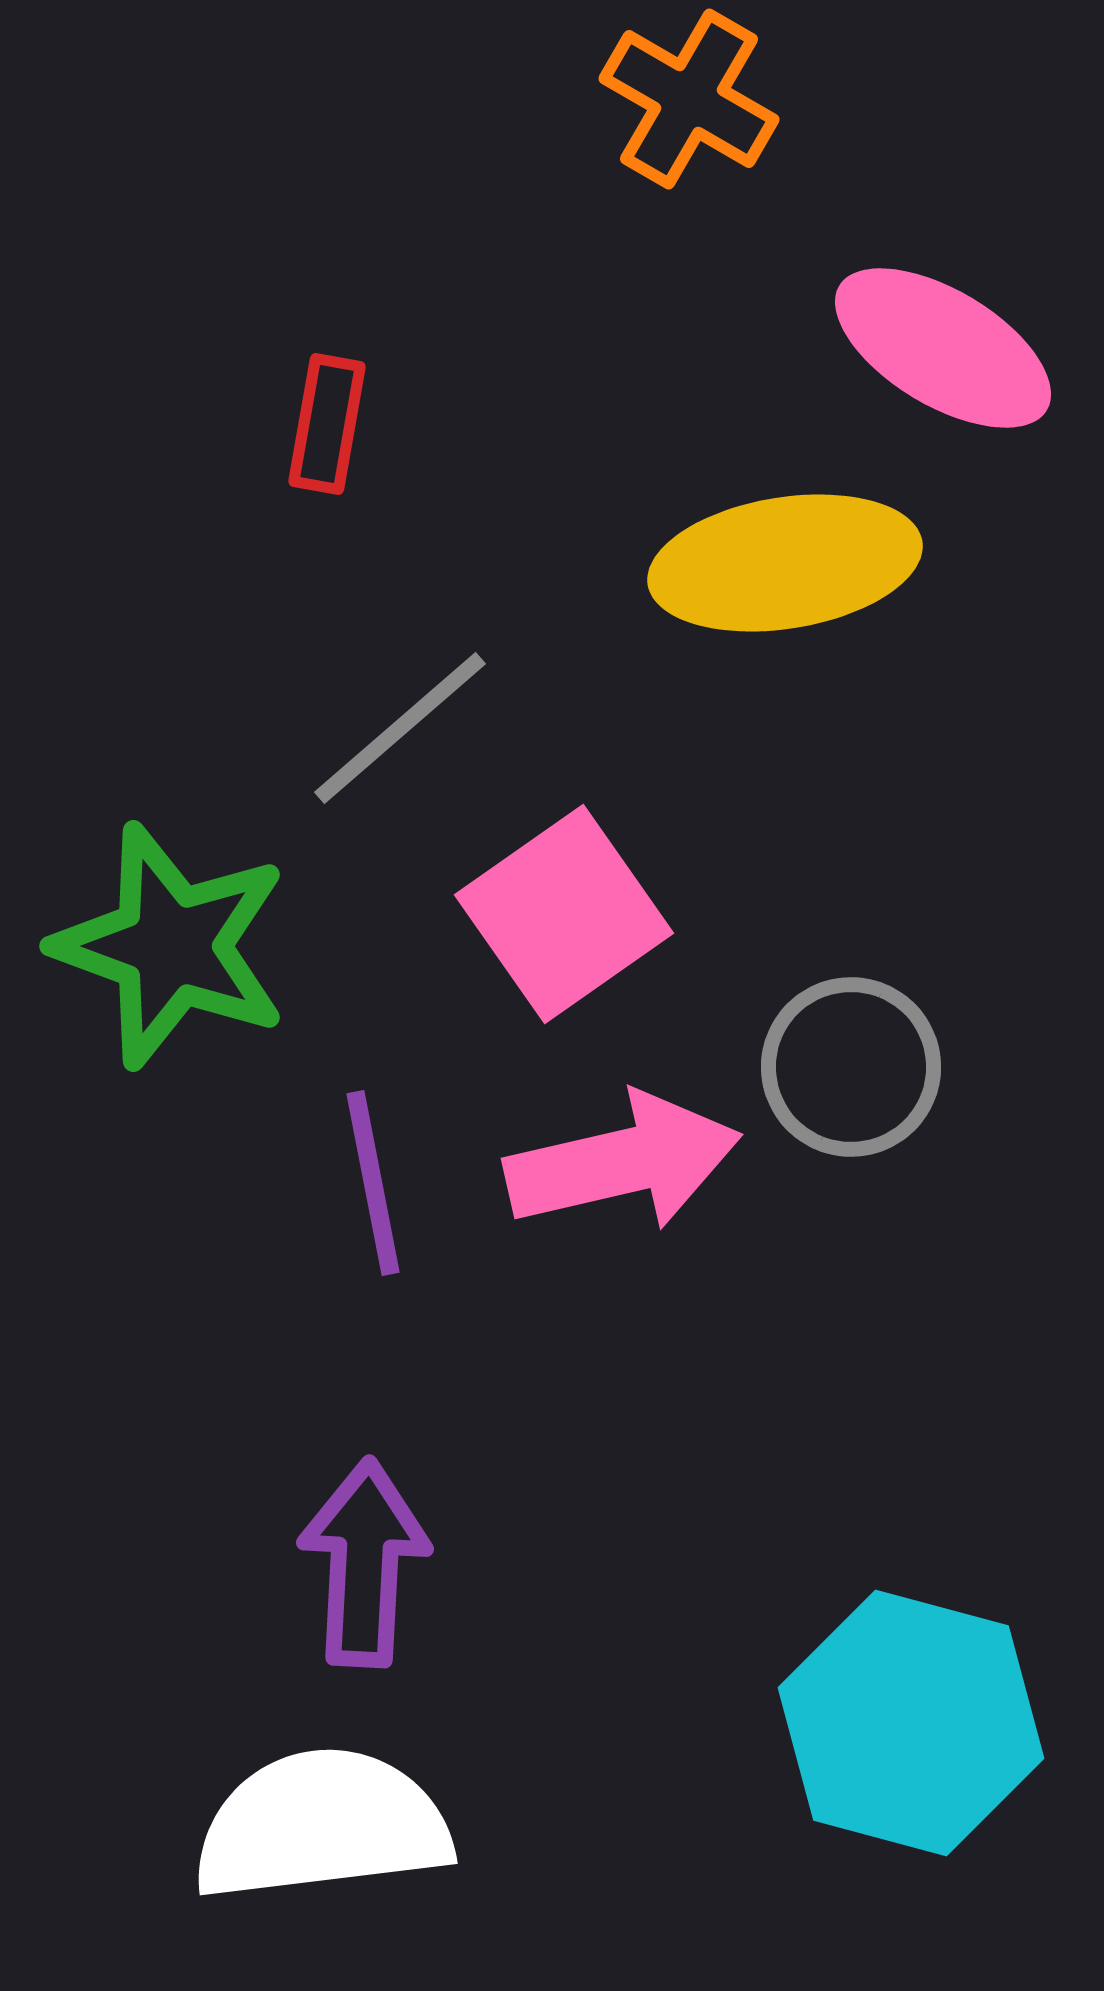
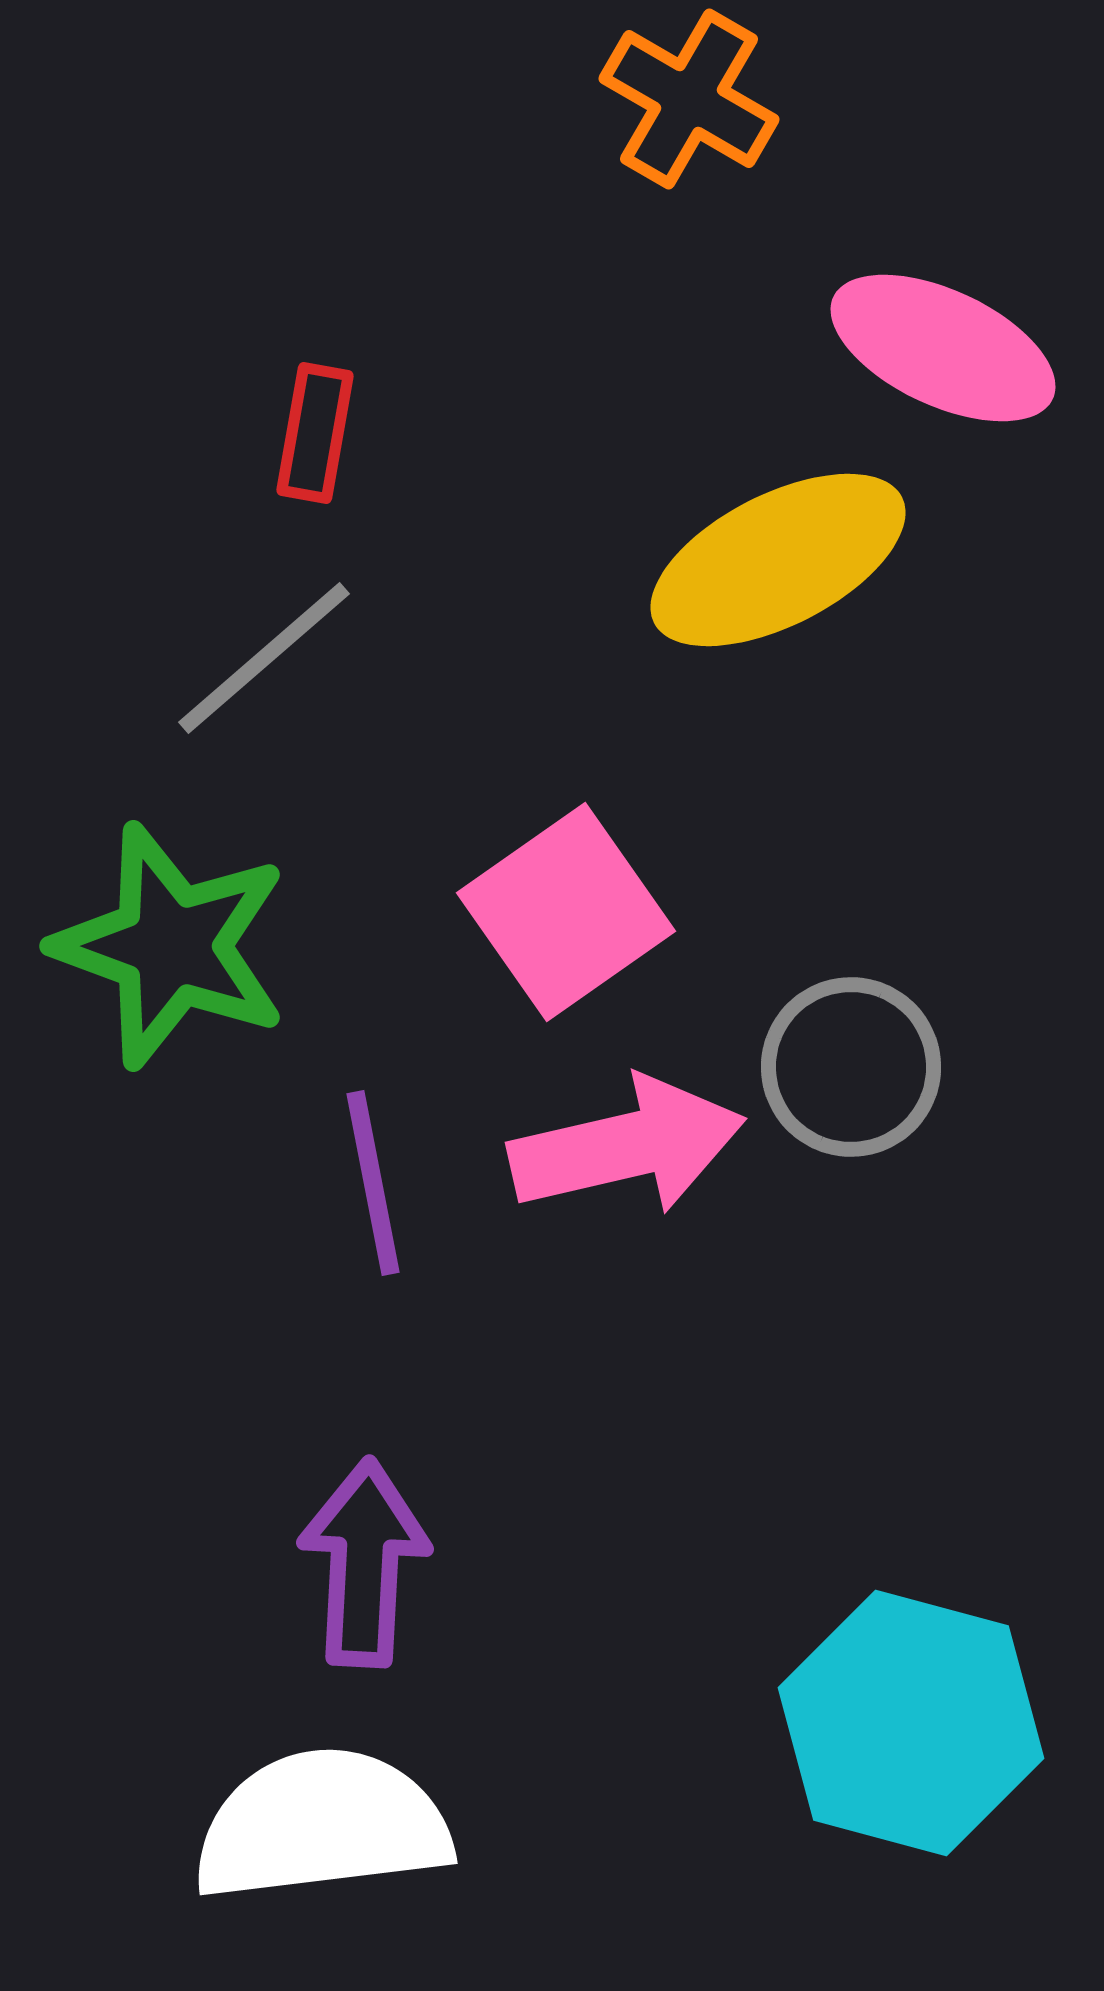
pink ellipse: rotated 6 degrees counterclockwise
red rectangle: moved 12 px left, 9 px down
yellow ellipse: moved 7 px left, 3 px up; rotated 18 degrees counterclockwise
gray line: moved 136 px left, 70 px up
pink square: moved 2 px right, 2 px up
pink arrow: moved 4 px right, 16 px up
